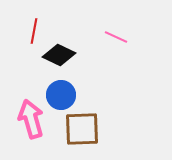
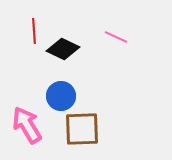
red line: rotated 15 degrees counterclockwise
black diamond: moved 4 px right, 6 px up
blue circle: moved 1 px down
pink arrow: moved 4 px left, 6 px down; rotated 15 degrees counterclockwise
